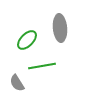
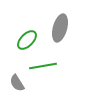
gray ellipse: rotated 20 degrees clockwise
green line: moved 1 px right
